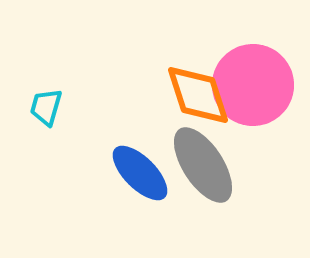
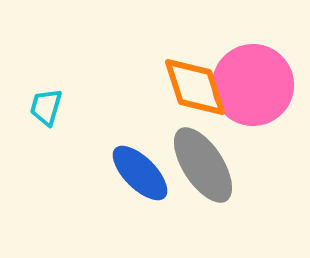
orange diamond: moved 3 px left, 8 px up
